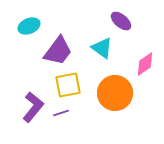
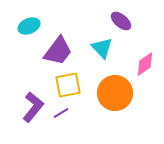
cyan triangle: rotated 10 degrees clockwise
purple line: rotated 14 degrees counterclockwise
